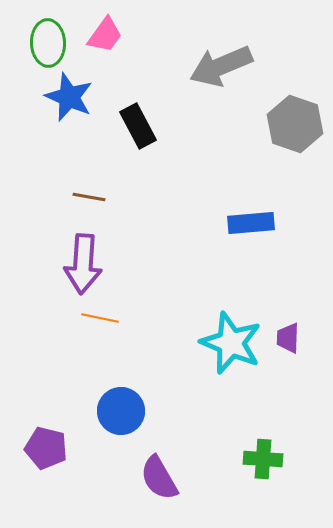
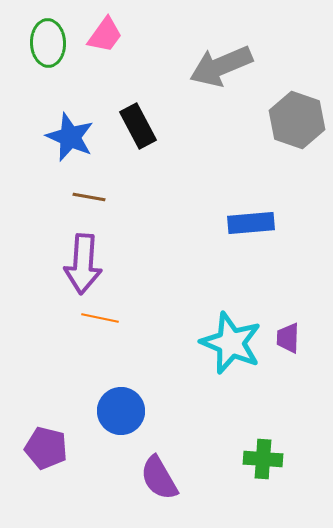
blue star: moved 1 px right, 40 px down
gray hexagon: moved 2 px right, 4 px up
